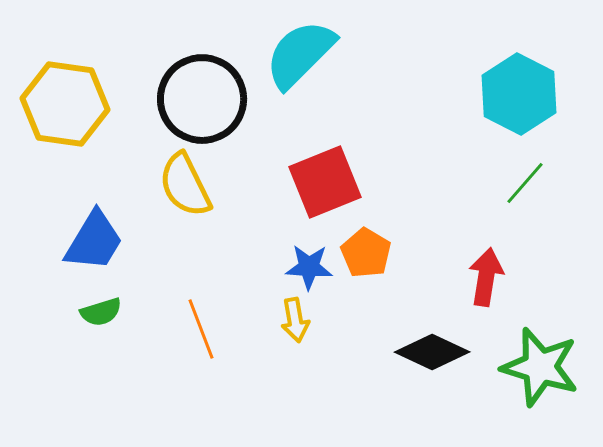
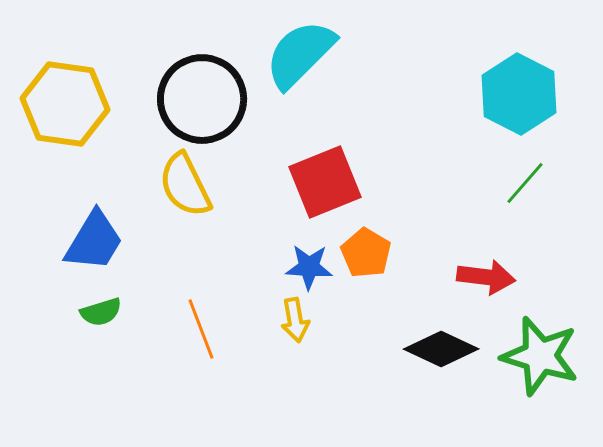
red arrow: rotated 88 degrees clockwise
black diamond: moved 9 px right, 3 px up
green star: moved 11 px up
